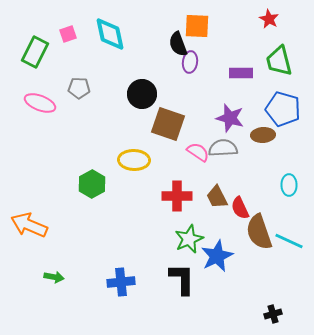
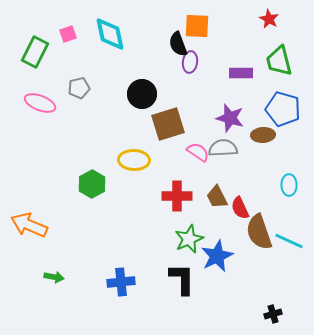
gray pentagon: rotated 15 degrees counterclockwise
brown square: rotated 36 degrees counterclockwise
